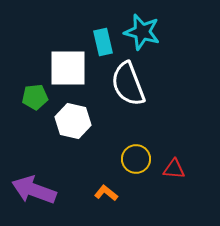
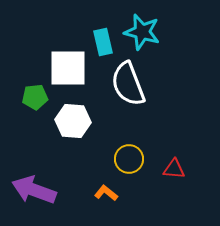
white hexagon: rotated 8 degrees counterclockwise
yellow circle: moved 7 px left
